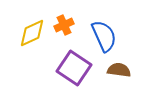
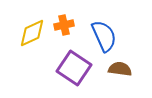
orange cross: rotated 12 degrees clockwise
brown semicircle: moved 1 px right, 1 px up
